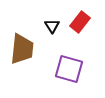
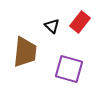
black triangle: rotated 14 degrees counterclockwise
brown trapezoid: moved 3 px right, 3 px down
